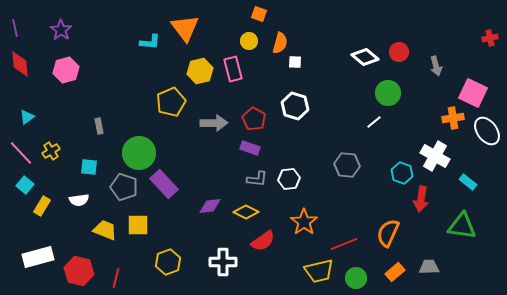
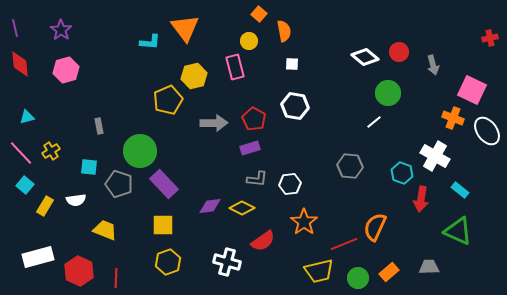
orange square at (259, 14): rotated 21 degrees clockwise
orange semicircle at (280, 43): moved 4 px right, 12 px up; rotated 25 degrees counterclockwise
white square at (295, 62): moved 3 px left, 2 px down
gray arrow at (436, 66): moved 3 px left, 1 px up
pink rectangle at (233, 69): moved 2 px right, 2 px up
yellow hexagon at (200, 71): moved 6 px left, 5 px down
pink square at (473, 93): moved 1 px left, 3 px up
yellow pentagon at (171, 102): moved 3 px left, 2 px up
white hexagon at (295, 106): rotated 8 degrees counterclockwise
cyan triangle at (27, 117): rotated 21 degrees clockwise
orange cross at (453, 118): rotated 30 degrees clockwise
purple rectangle at (250, 148): rotated 36 degrees counterclockwise
green circle at (139, 153): moved 1 px right, 2 px up
gray hexagon at (347, 165): moved 3 px right, 1 px down
white hexagon at (289, 179): moved 1 px right, 5 px down
cyan rectangle at (468, 182): moved 8 px left, 8 px down
gray pentagon at (124, 187): moved 5 px left, 3 px up
white semicircle at (79, 200): moved 3 px left
yellow rectangle at (42, 206): moved 3 px right
yellow diamond at (246, 212): moved 4 px left, 4 px up
yellow square at (138, 225): moved 25 px right
green triangle at (462, 226): moved 4 px left, 5 px down; rotated 16 degrees clockwise
orange semicircle at (388, 233): moved 13 px left, 6 px up
white cross at (223, 262): moved 4 px right; rotated 16 degrees clockwise
red hexagon at (79, 271): rotated 12 degrees clockwise
orange rectangle at (395, 272): moved 6 px left
red line at (116, 278): rotated 12 degrees counterclockwise
green circle at (356, 278): moved 2 px right
